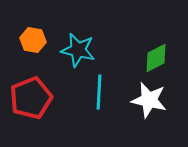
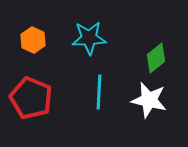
orange hexagon: rotated 15 degrees clockwise
cyan star: moved 11 px right, 12 px up; rotated 16 degrees counterclockwise
green diamond: rotated 12 degrees counterclockwise
red pentagon: rotated 27 degrees counterclockwise
